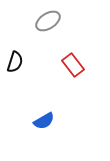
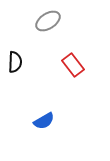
black semicircle: rotated 15 degrees counterclockwise
